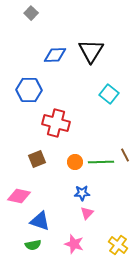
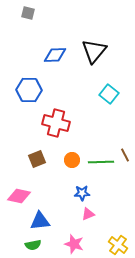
gray square: moved 3 px left; rotated 32 degrees counterclockwise
black triangle: moved 3 px right; rotated 8 degrees clockwise
orange circle: moved 3 px left, 2 px up
pink triangle: moved 1 px right, 1 px down; rotated 24 degrees clockwise
blue triangle: rotated 25 degrees counterclockwise
